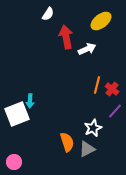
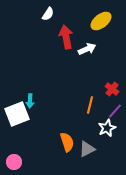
orange line: moved 7 px left, 20 px down
white star: moved 14 px right
